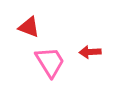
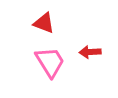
red triangle: moved 15 px right, 4 px up
